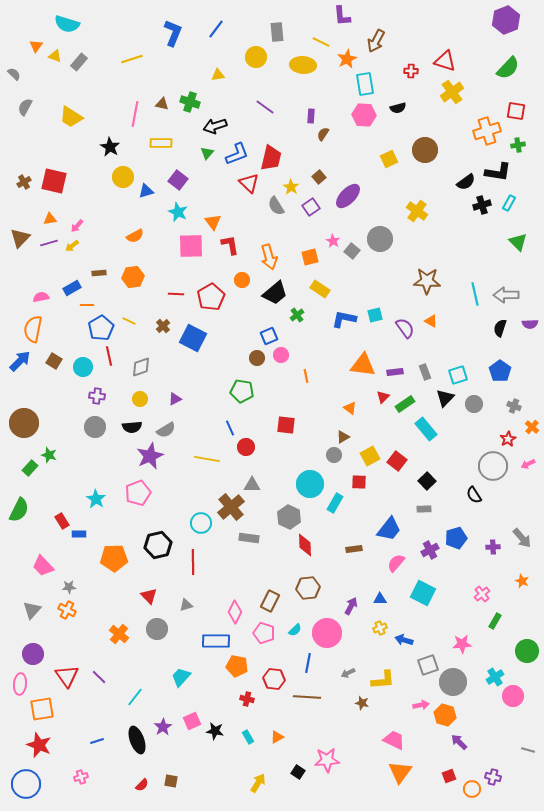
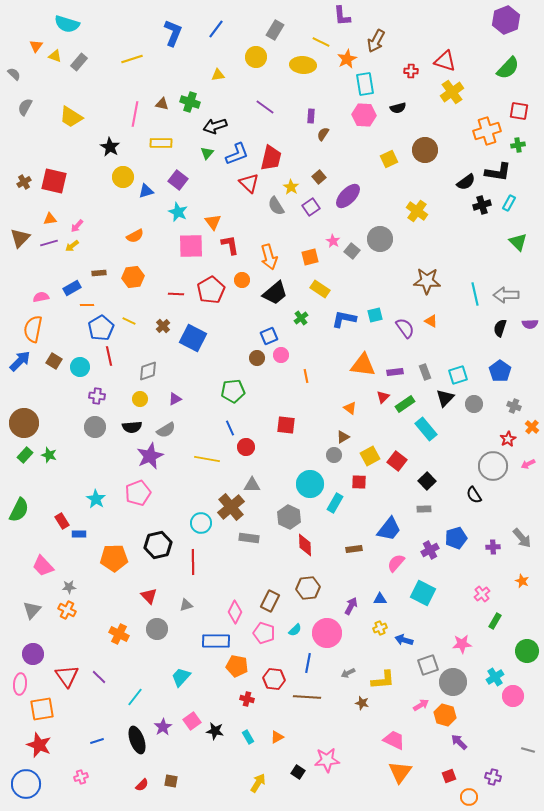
gray rectangle at (277, 32): moved 2 px left, 2 px up; rotated 36 degrees clockwise
red square at (516, 111): moved 3 px right
red pentagon at (211, 297): moved 7 px up
green cross at (297, 315): moved 4 px right, 3 px down
cyan circle at (83, 367): moved 3 px left
gray diamond at (141, 367): moved 7 px right, 4 px down
green pentagon at (242, 391): moved 9 px left; rotated 15 degrees counterclockwise
green rectangle at (30, 468): moved 5 px left, 13 px up
orange cross at (119, 634): rotated 12 degrees counterclockwise
pink arrow at (421, 705): rotated 21 degrees counterclockwise
pink square at (192, 721): rotated 12 degrees counterclockwise
orange circle at (472, 789): moved 3 px left, 8 px down
